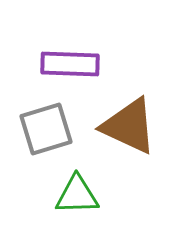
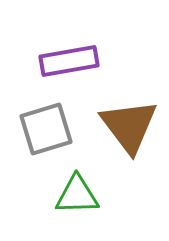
purple rectangle: moved 1 px left, 3 px up; rotated 12 degrees counterclockwise
brown triangle: rotated 28 degrees clockwise
